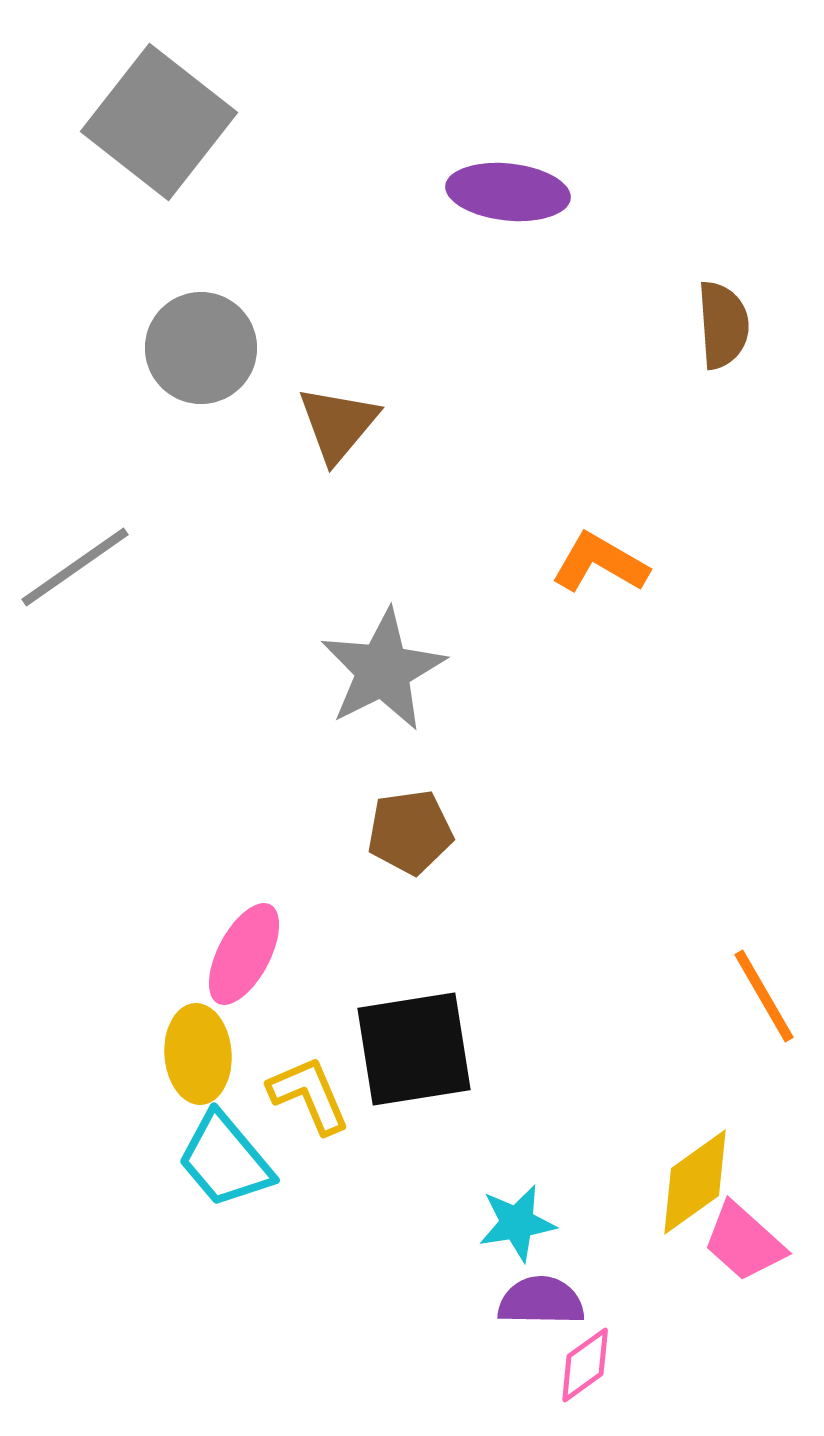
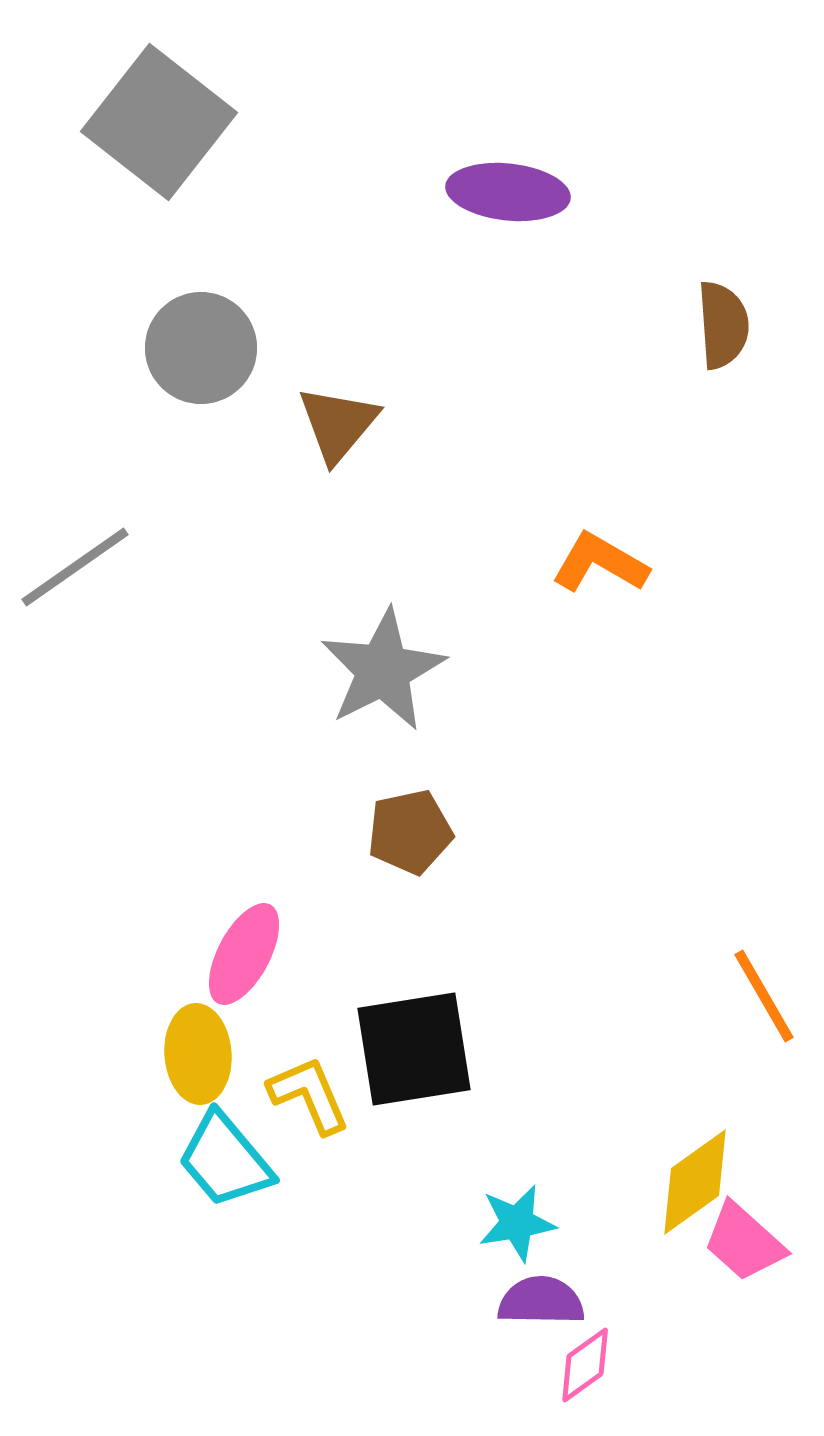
brown pentagon: rotated 4 degrees counterclockwise
